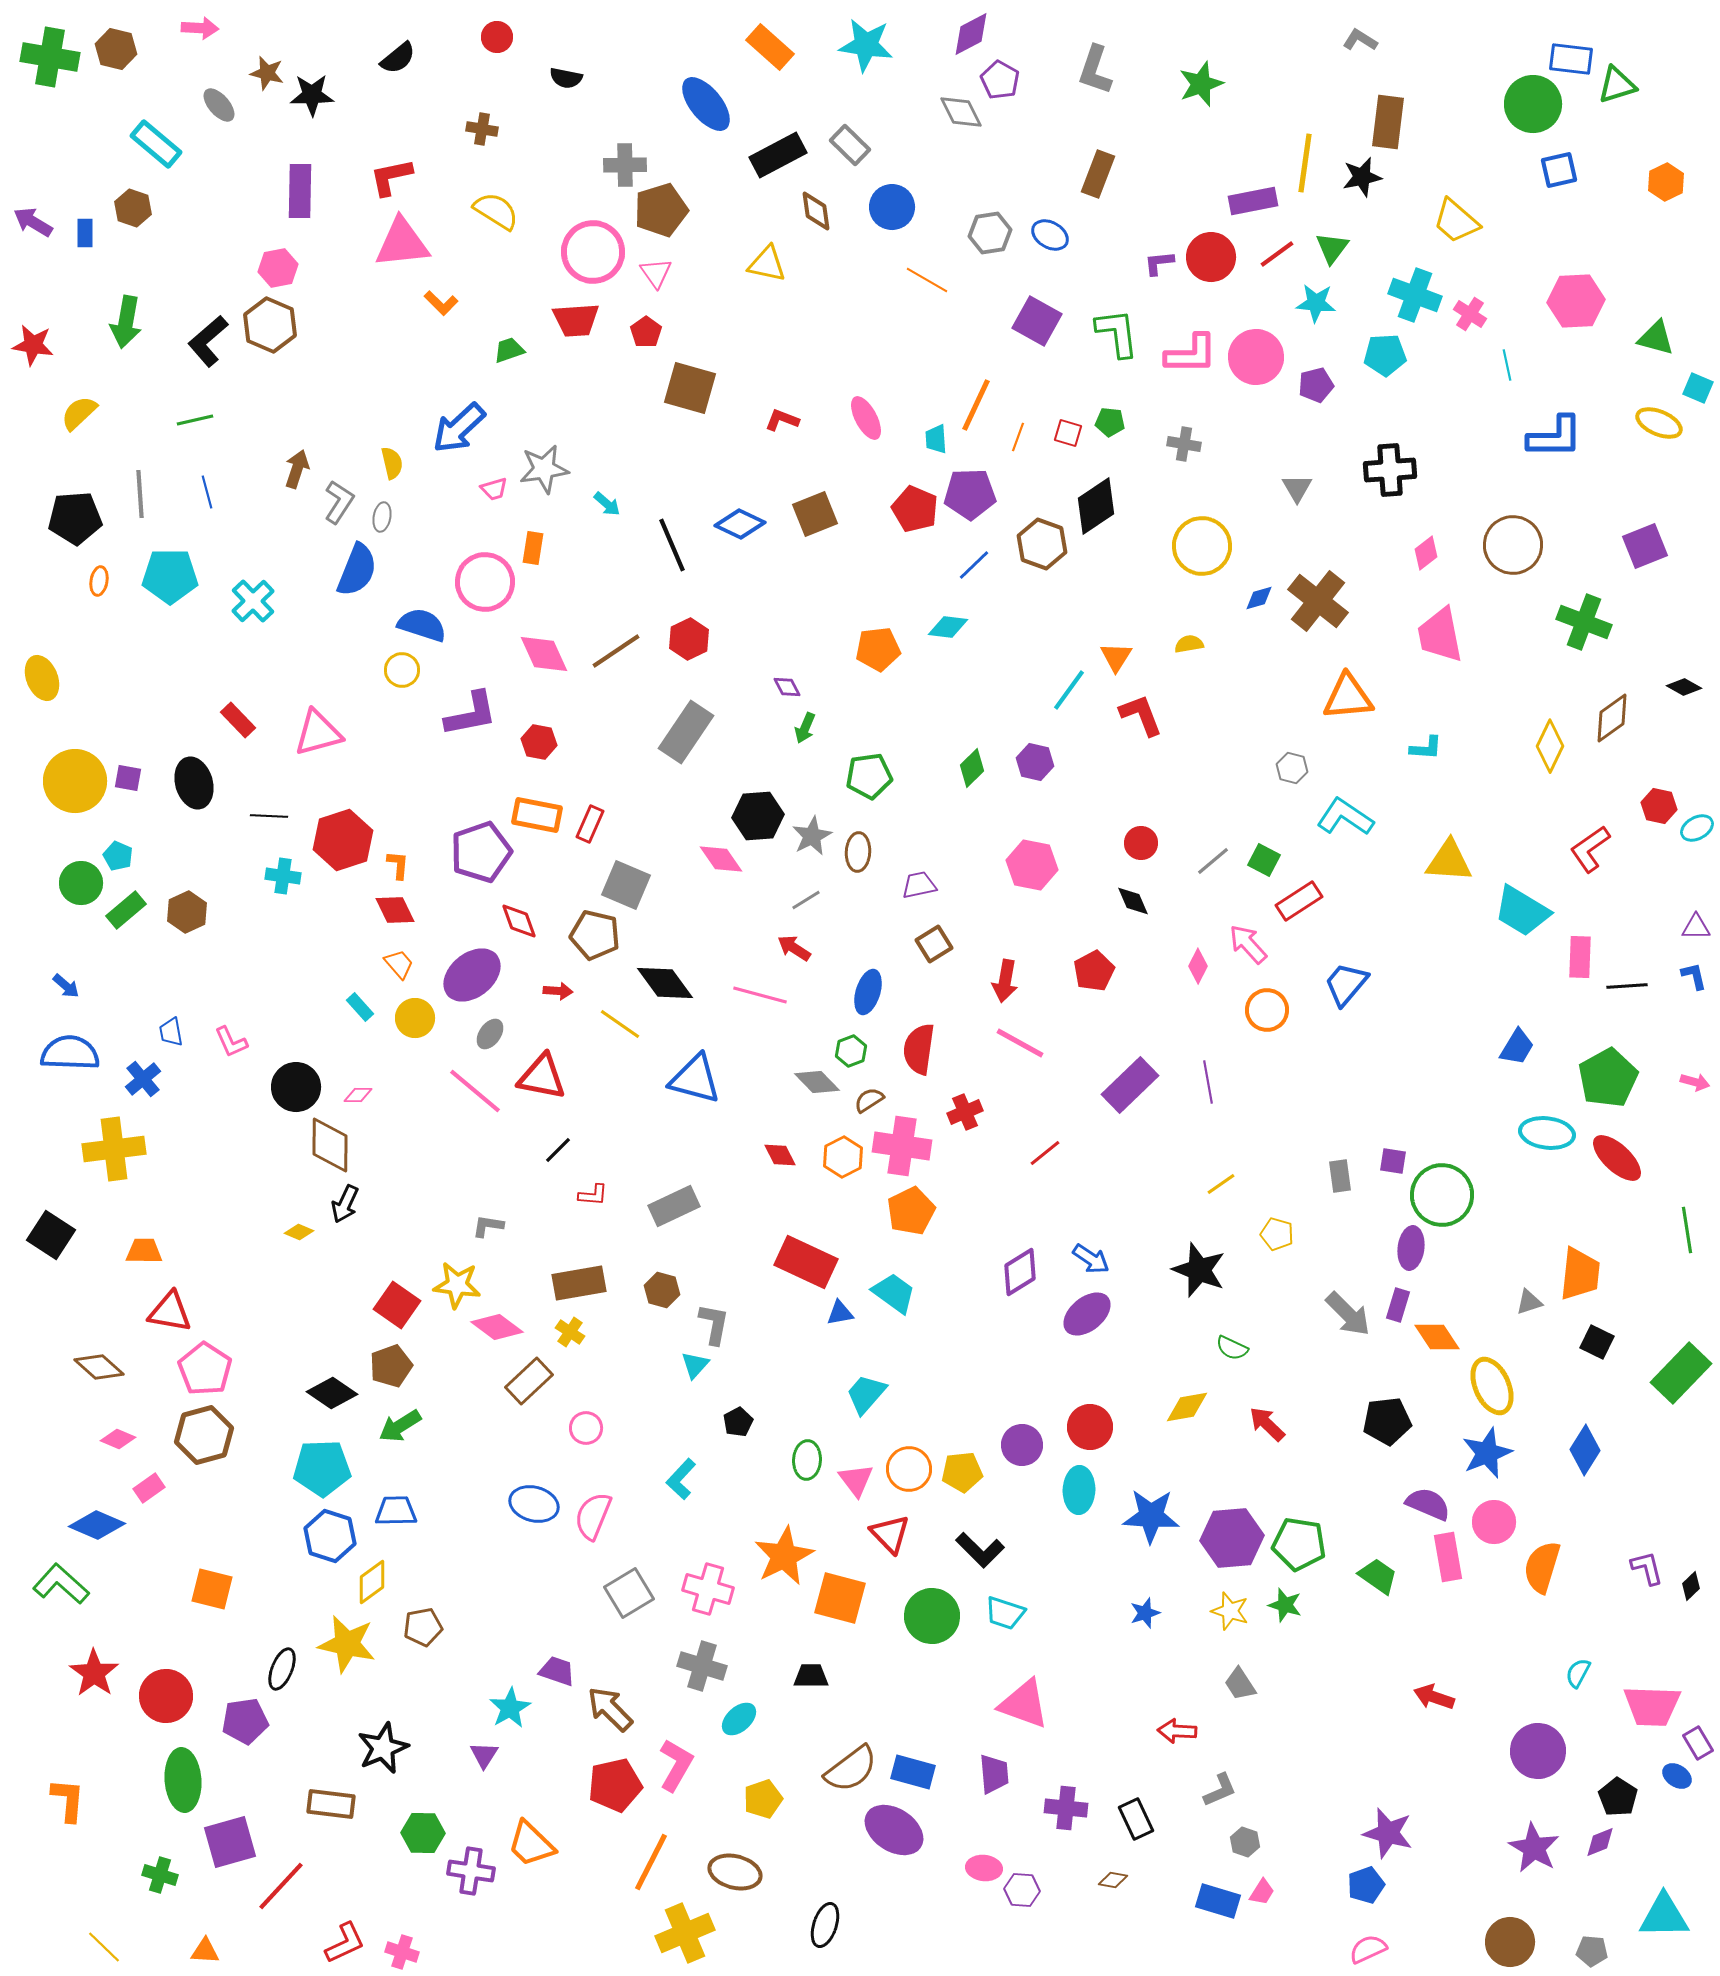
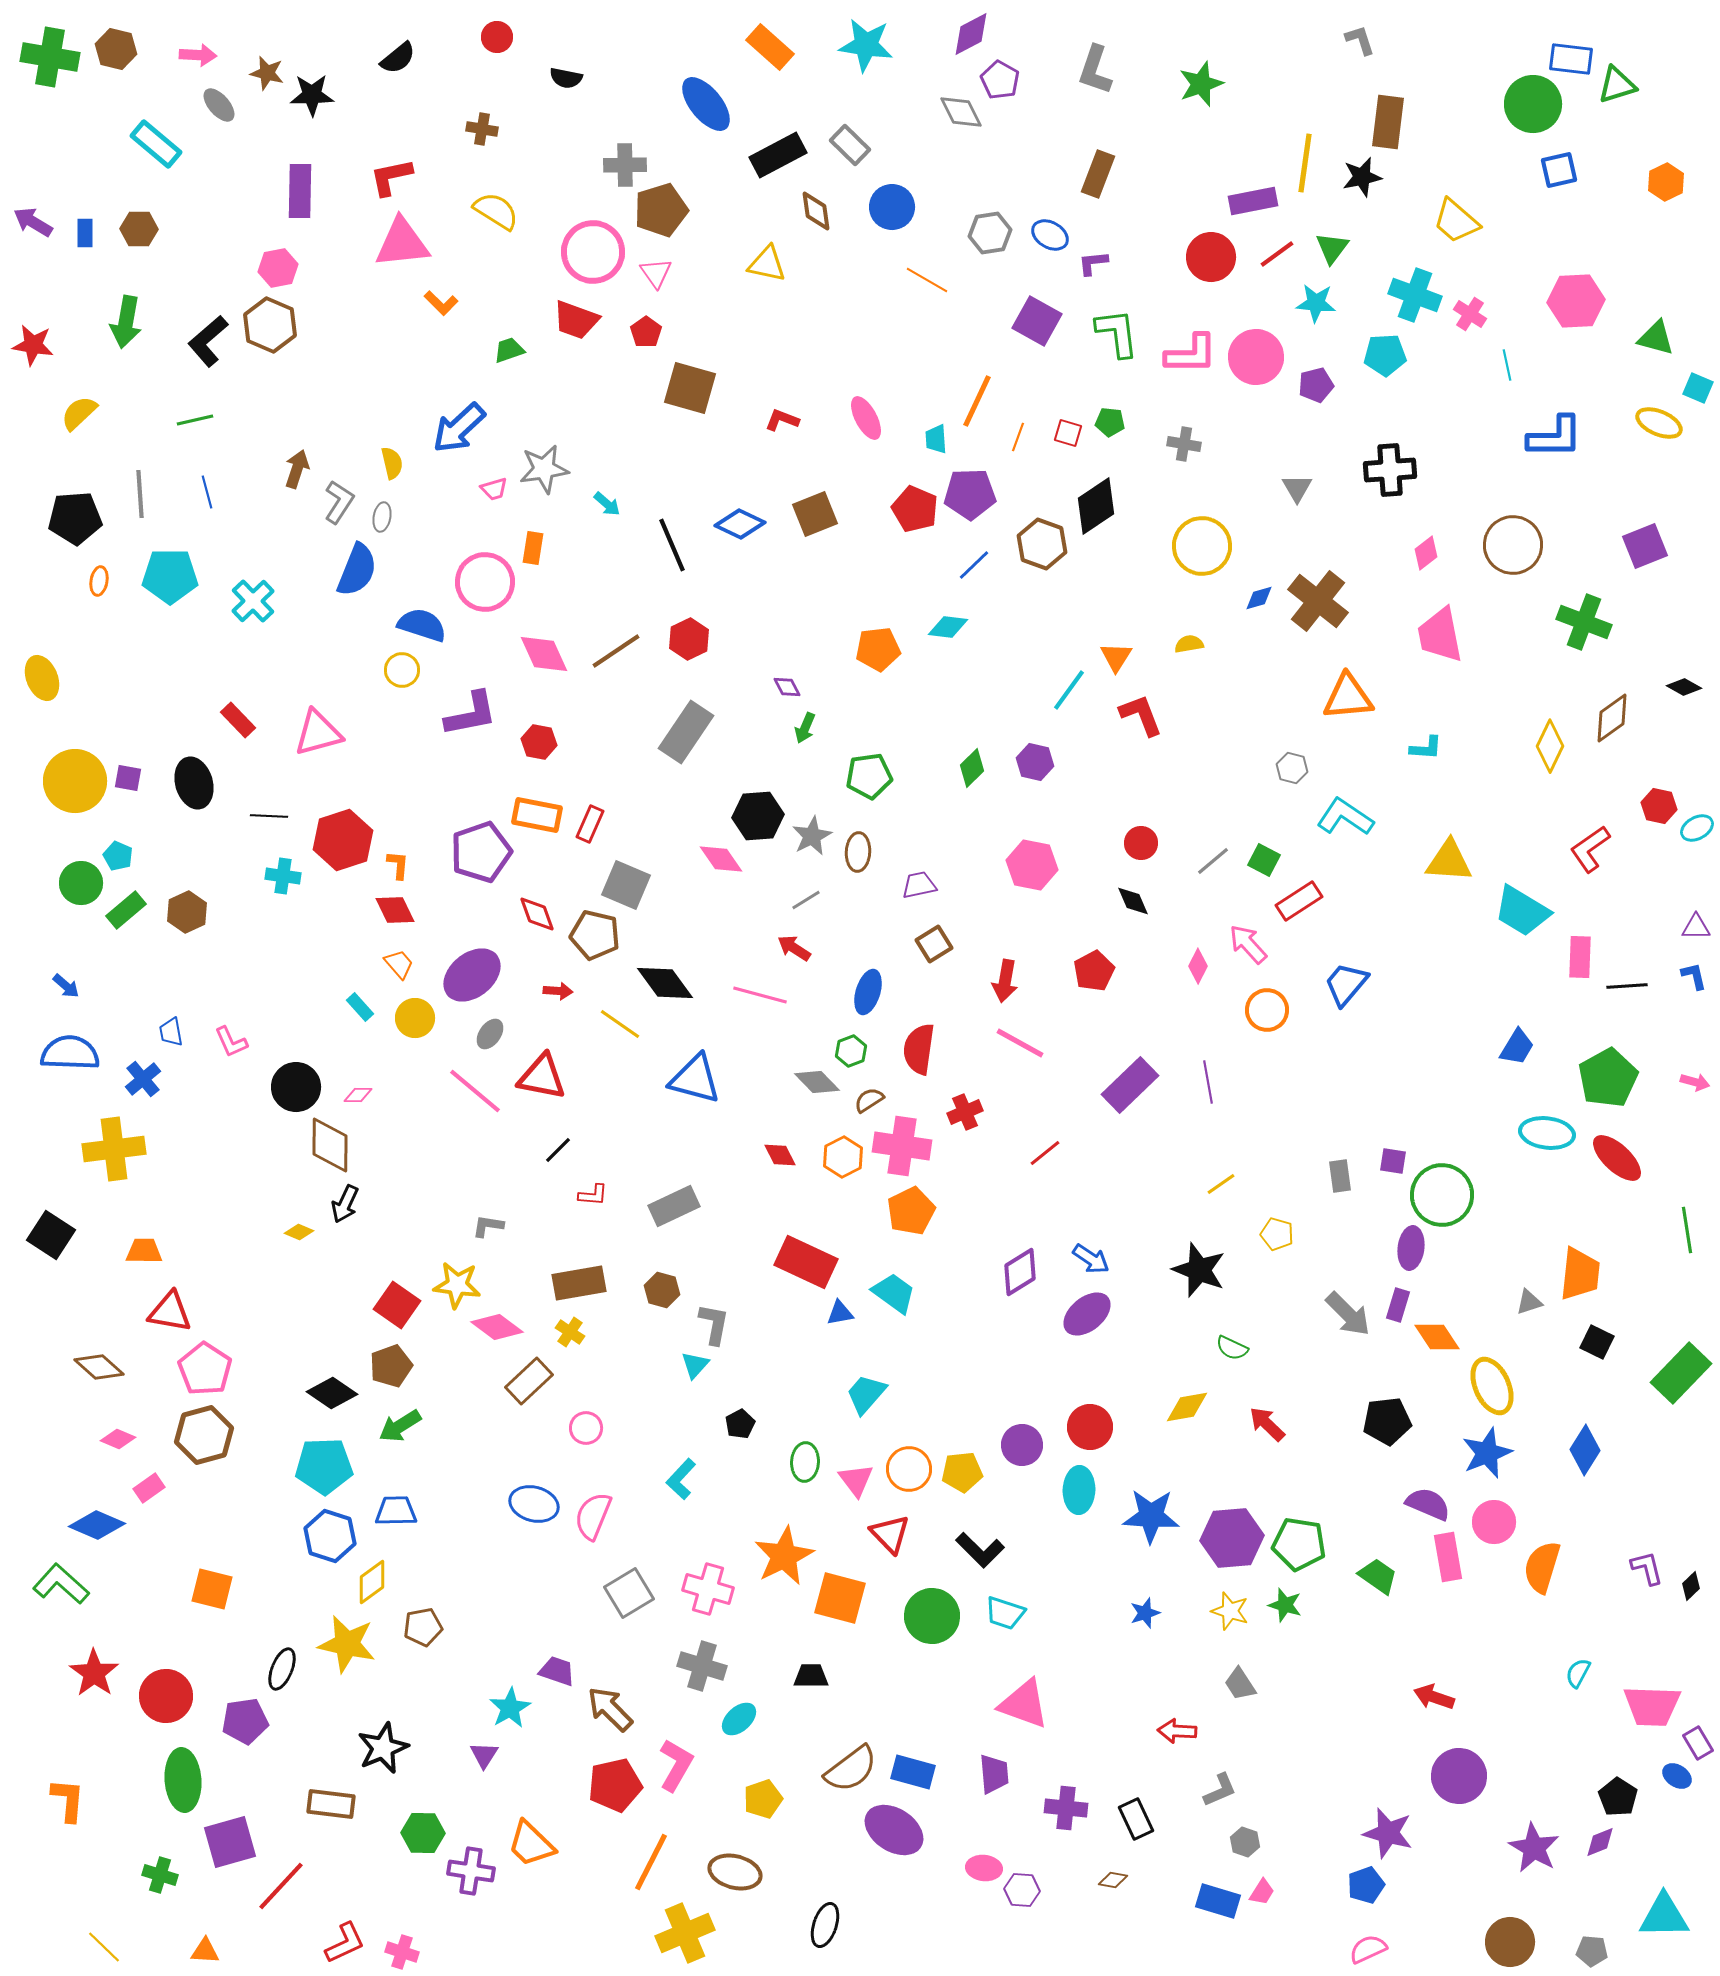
pink arrow at (200, 28): moved 2 px left, 27 px down
gray L-shape at (1360, 40): rotated 40 degrees clockwise
brown hexagon at (133, 208): moved 6 px right, 21 px down; rotated 18 degrees counterclockwise
purple L-shape at (1159, 263): moved 66 px left
red trapezoid at (576, 320): rotated 24 degrees clockwise
orange line at (976, 405): moved 1 px right, 4 px up
red diamond at (519, 921): moved 18 px right, 7 px up
black pentagon at (738, 1422): moved 2 px right, 2 px down
green ellipse at (807, 1460): moved 2 px left, 2 px down
cyan pentagon at (322, 1468): moved 2 px right, 2 px up
purple circle at (1538, 1751): moved 79 px left, 25 px down
